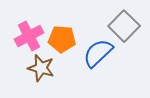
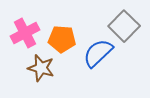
pink cross: moved 4 px left, 3 px up
